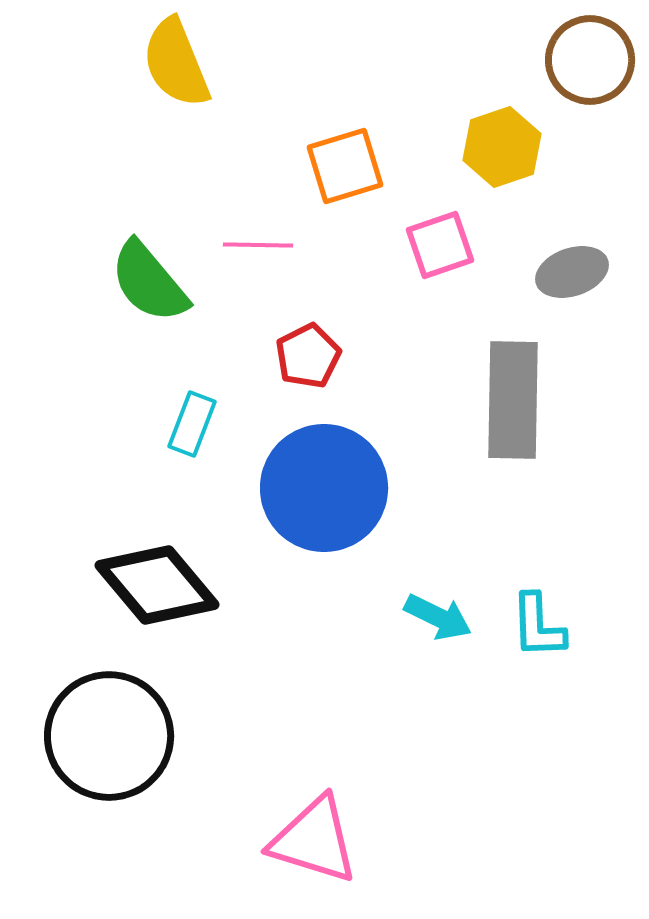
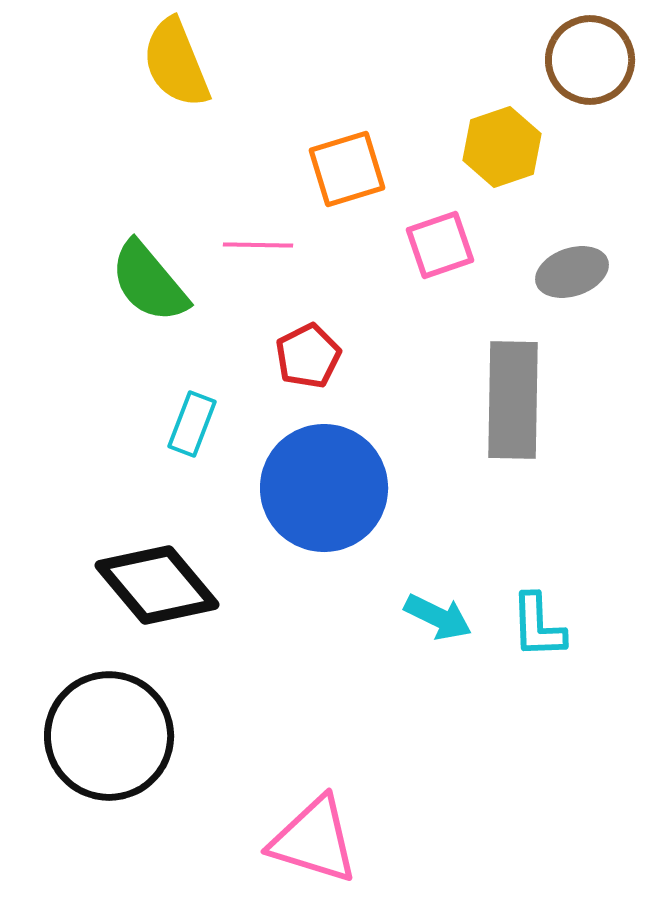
orange square: moved 2 px right, 3 px down
